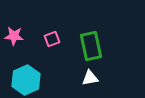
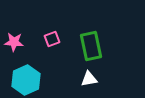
pink star: moved 6 px down
white triangle: moved 1 px left, 1 px down
